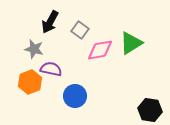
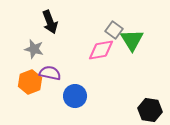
black arrow: rotated 50 degrees counterclockwise
gray square: moved 34 px right
green triangle: moved 1 px right, 3 px up; rotated 30 degrees counterclockwise
pink diamond: moved 1 px right
purple semicircle: moved 1 px left, 4 px down
